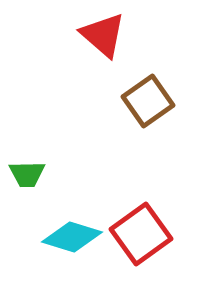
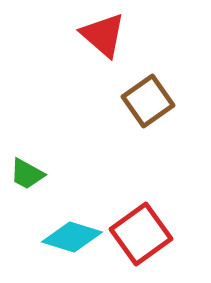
green trapezoid: rotated 30 degrees clockwise
